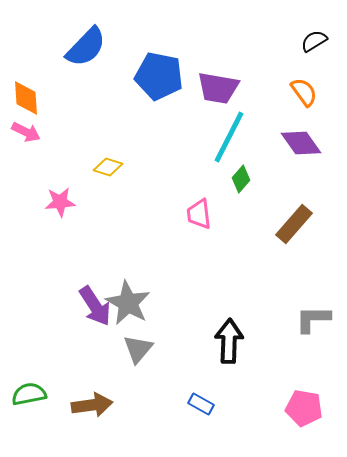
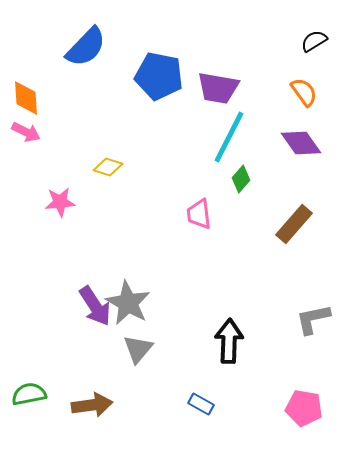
gray L-shape: rotated 12 degrees counterclockwise
